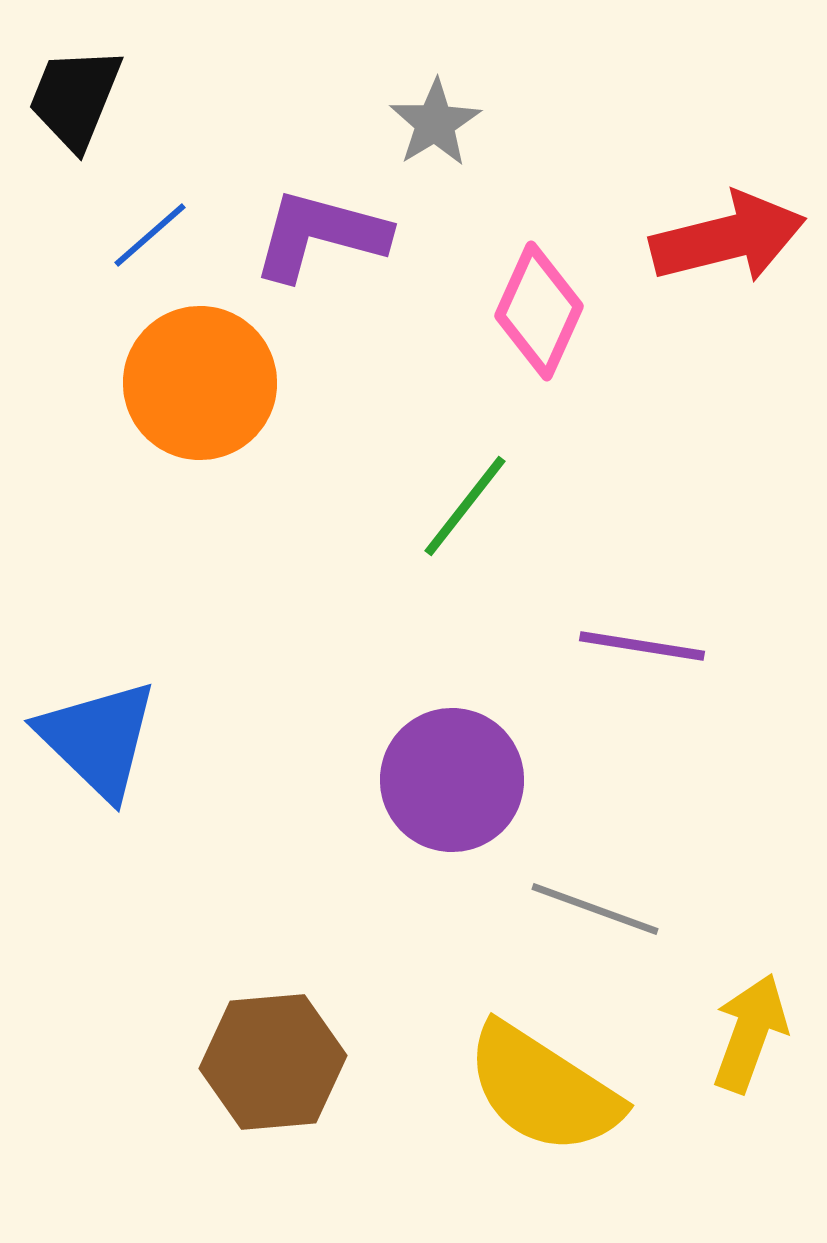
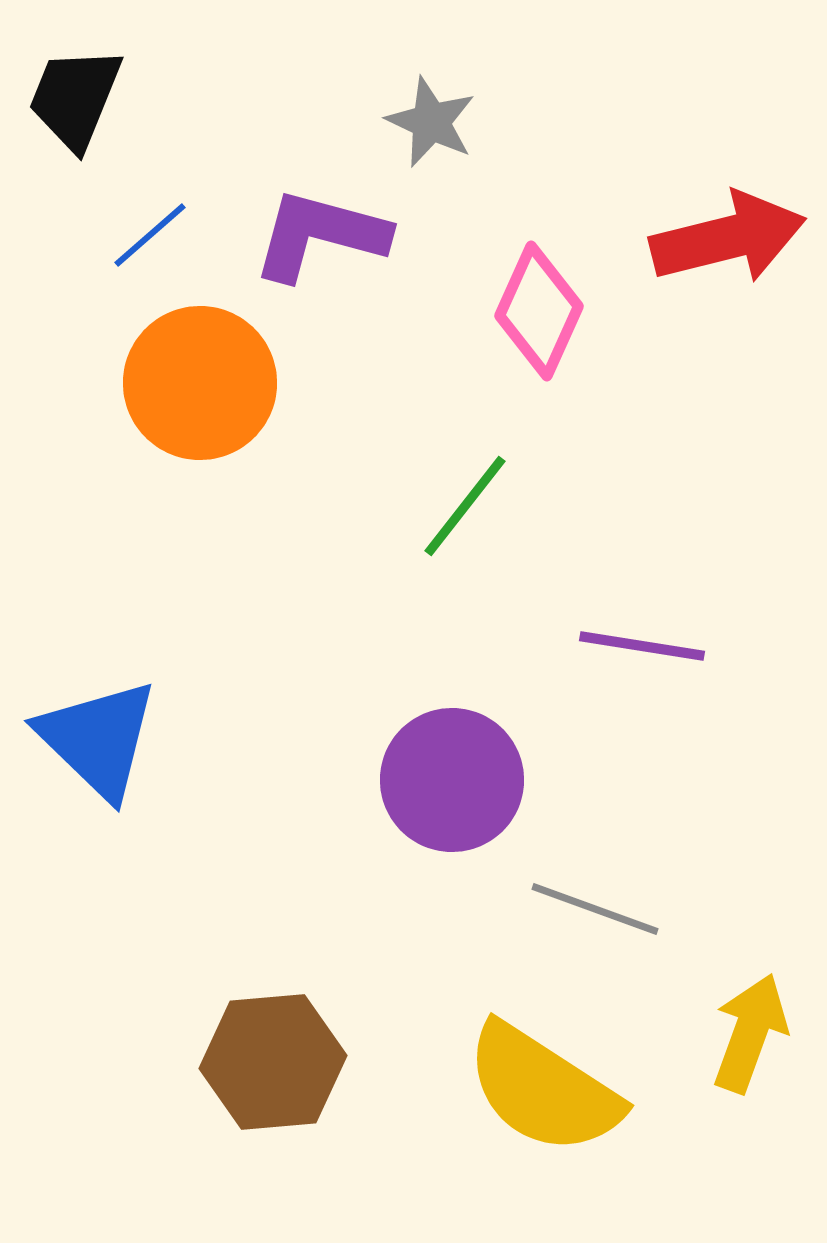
gray star: moved 4 px left, 1 px up; rotated 16 degrees counterclockwise
